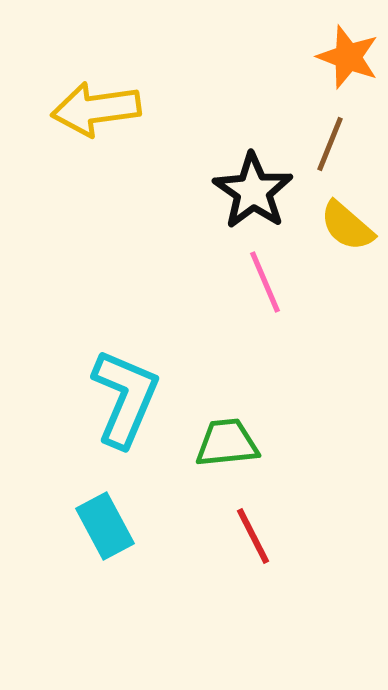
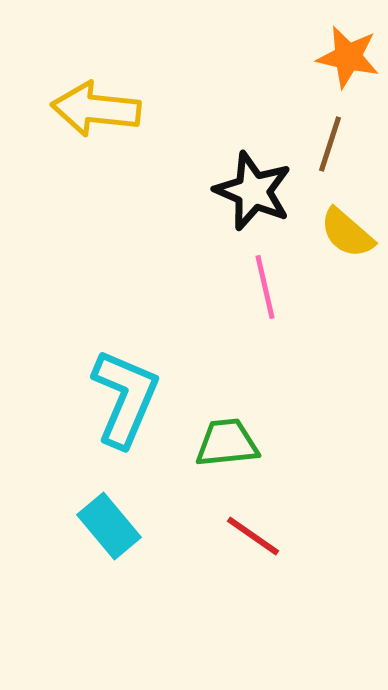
orange star: rotated 8 degrees counterclockwise
yellow arrow: rotated 14 degrees clockwise
brown line: rotated 4 degrees counterclockwise
black star: rotated 12 degrees counterclockwise
yellow semicircle: moved 7 px down
pink line: moved 5 px down; rotated 10 degrees clockwise
cyan rectangle: moved 4 px right; rotated 12 degrees counterclockwise
red line: rotated 28 degrees counterclockwise
